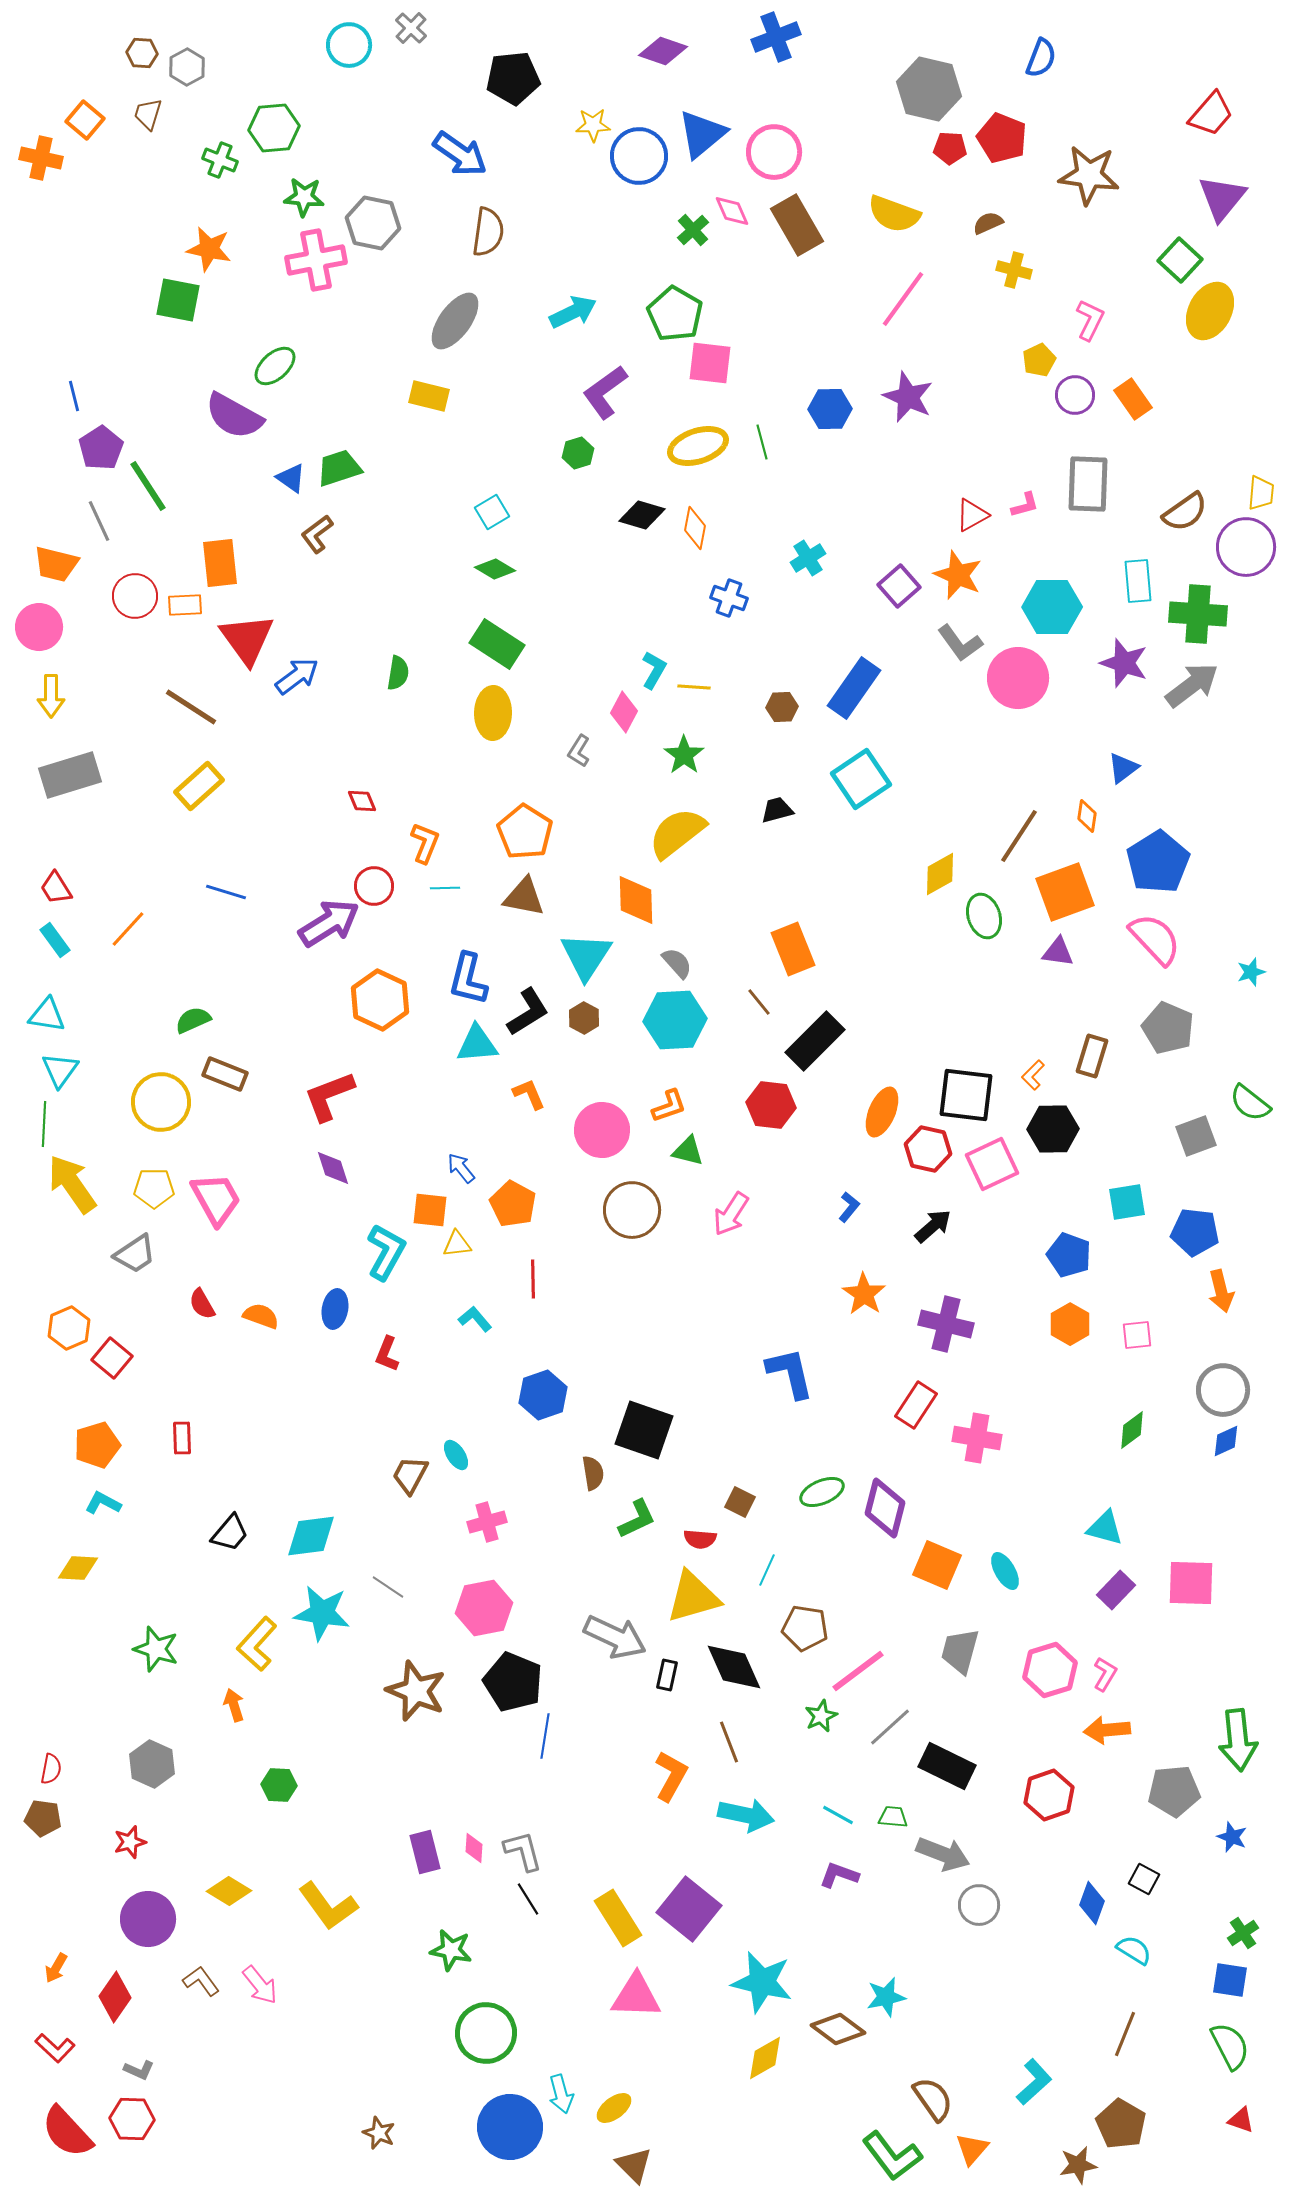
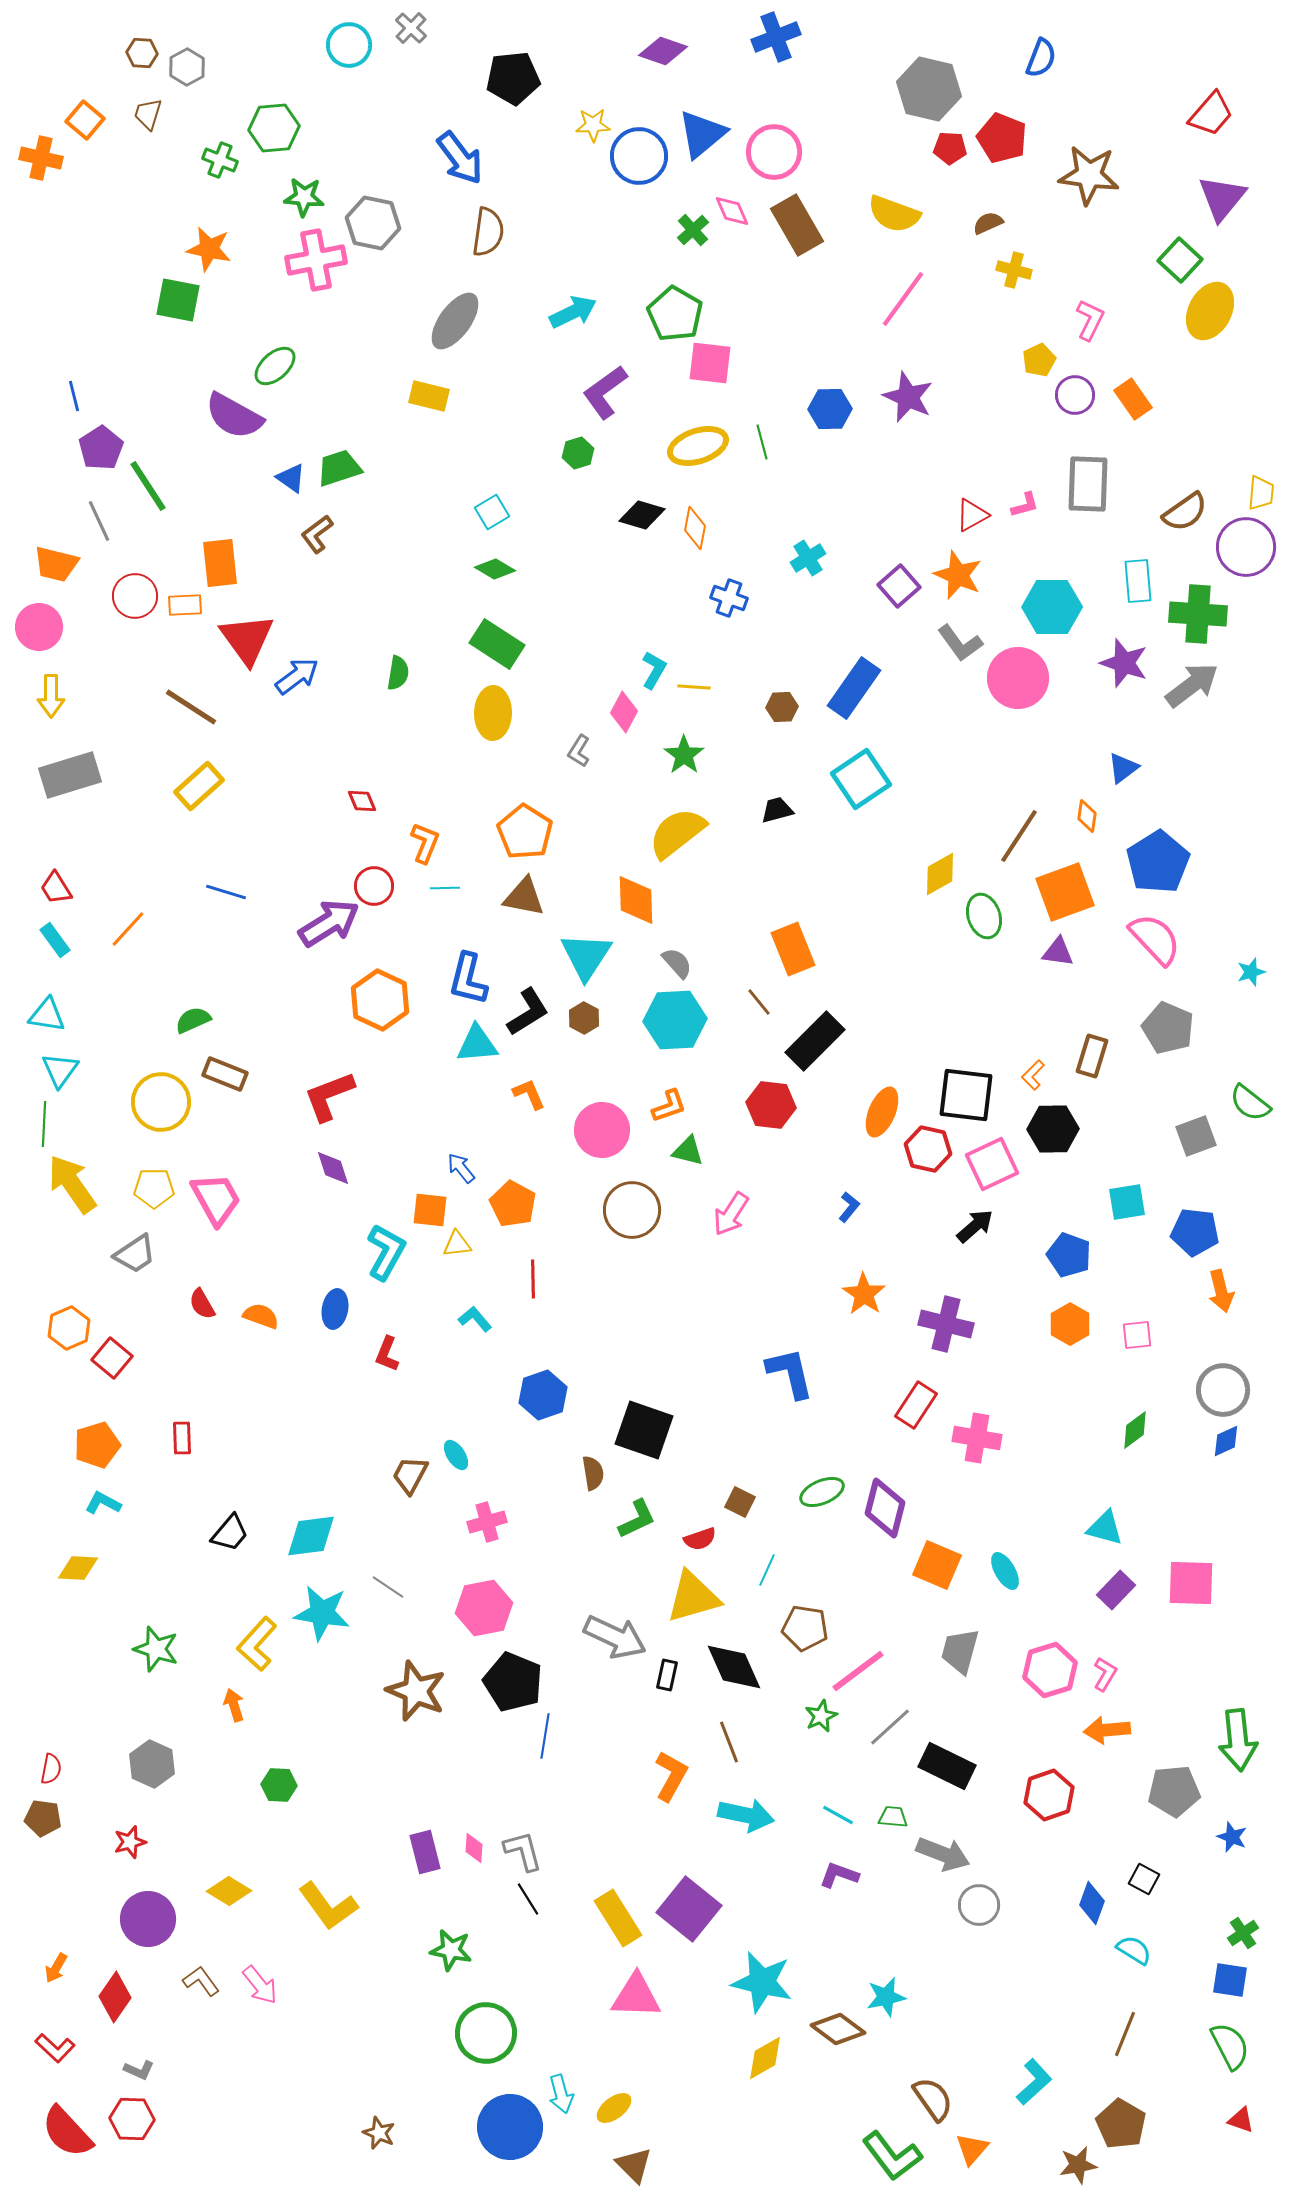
blue arrow at (460, 154): moved 4 px down; rotated 18 degrees clockwise
black arrow at (933, 1226): moved 42 px right
green diamond at (1132, 1430): moved 3 px right
red semicircle at (700, 1539): rotated 24 degrees counterclockwise
